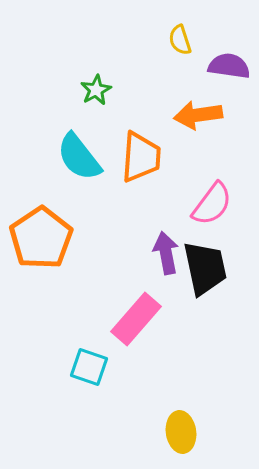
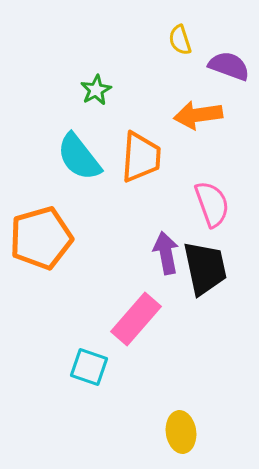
purple semicircle: rotated 12 degrees clockwise
pink semicircle: rotated 57 degrees counterclockwise
orange pentagon: rotated 18 degrees clockwise
